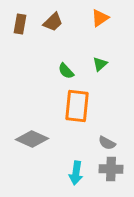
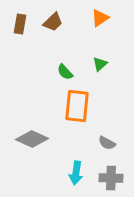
green semicircle: moved 1 px left, 1 px down
gray cross: moved 9 px down
